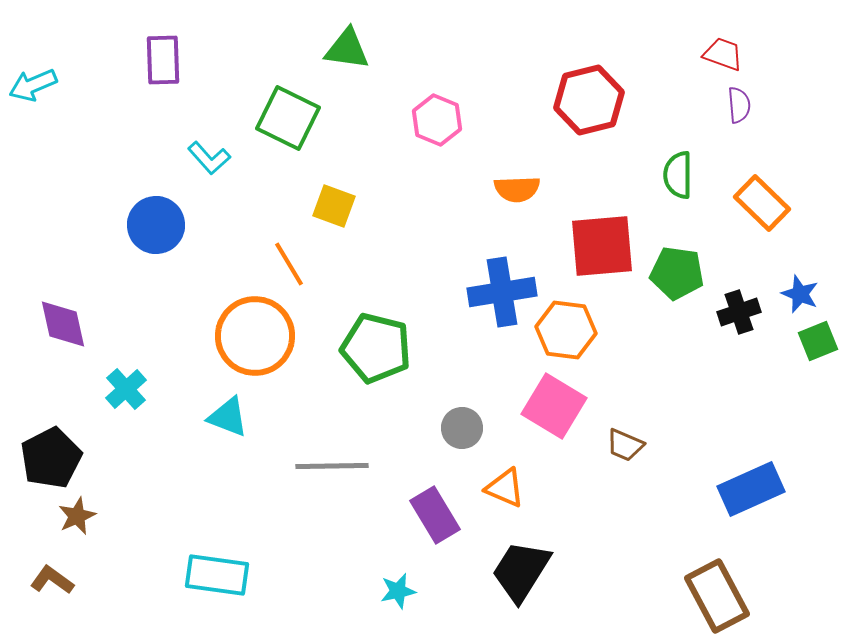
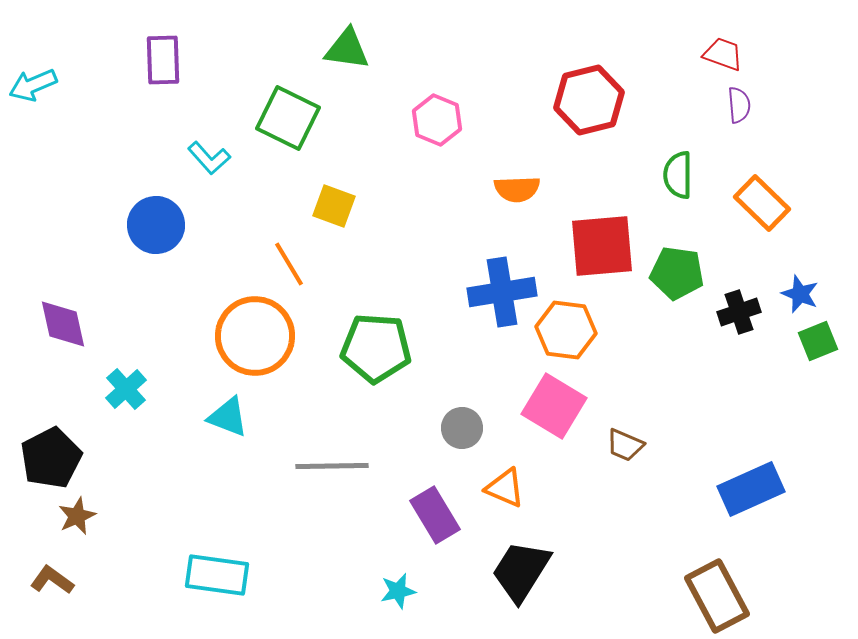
green pentagon at (376, 348): rotated 10 degrees counterclockwise
